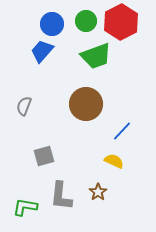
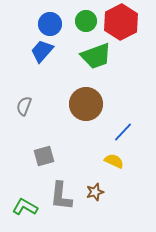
blue circle: moved 2 px left
blue line: moved 1 px right, 1 px down
brown star: moved 3 px left; rotated 18 degrees clockwise
green L-shape: rotated 20 degrees clockwise
